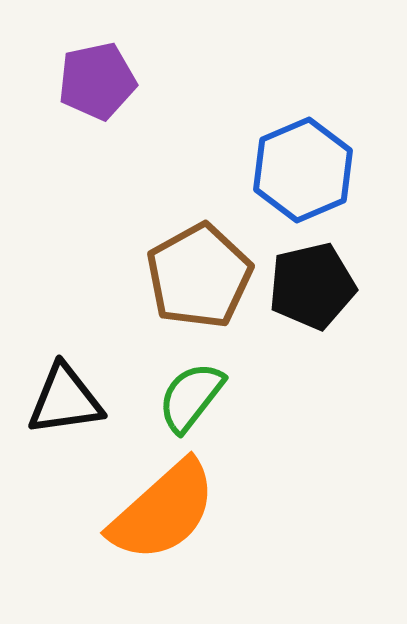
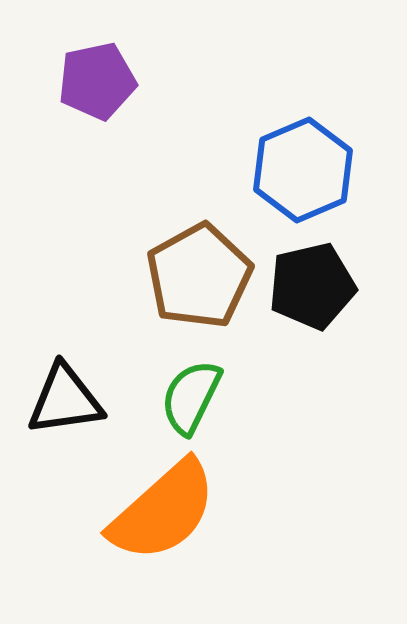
green semicircle: rotated 12 degrees counterclockwise
